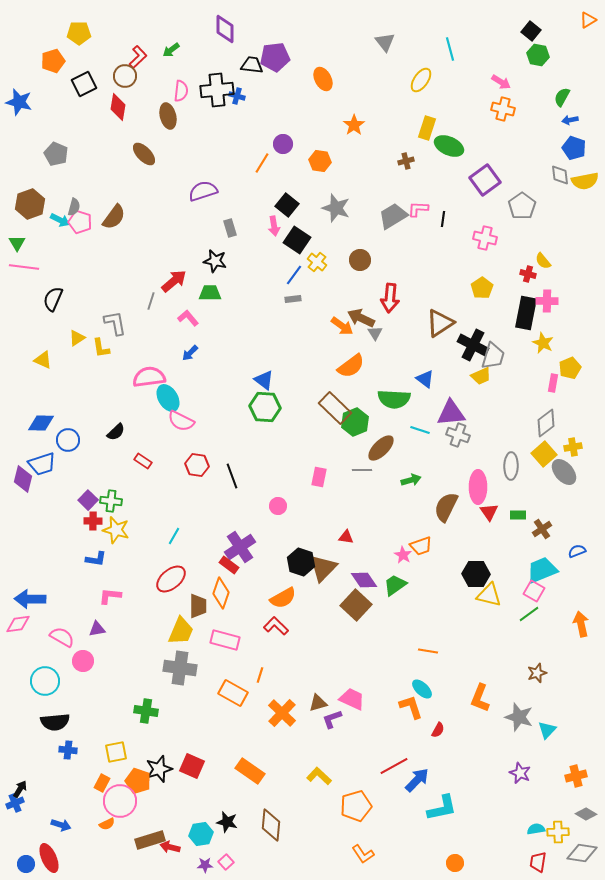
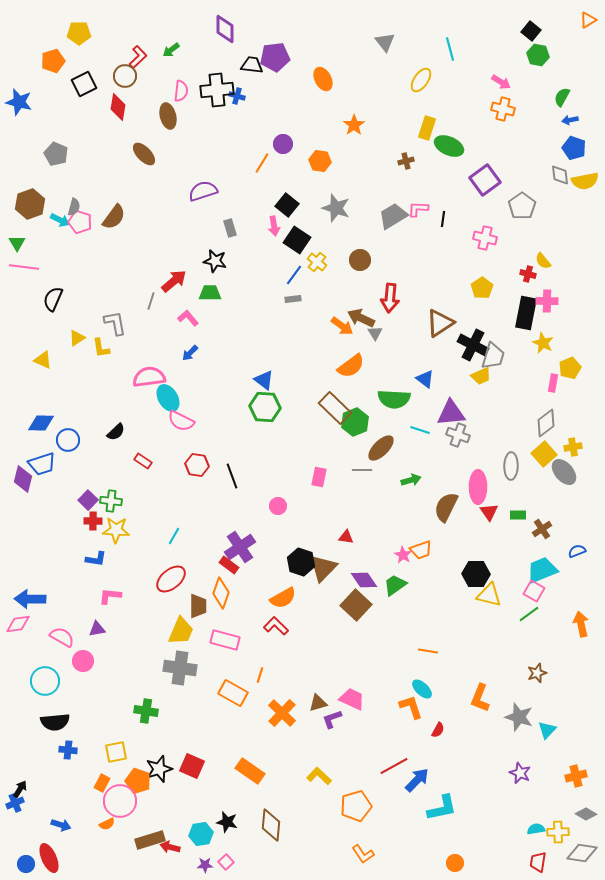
yellow star at (116, 530): rotated 12 degrees counterclockwise
orange trapezoid at (421, 546): moved 4 px down
